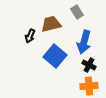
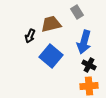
blue square: moved 4 px left
